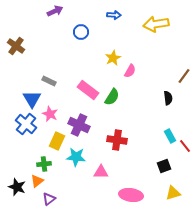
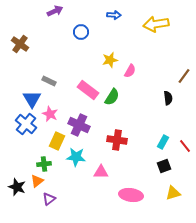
brown cross: moved 4 px right, 2 px up
yellow star: moved 3 px left, 2 px down; rotated 14 degrees clockwise
cyan rectangle: moved 7 px left, 6 px down; rotated 56 degrees clockwise
